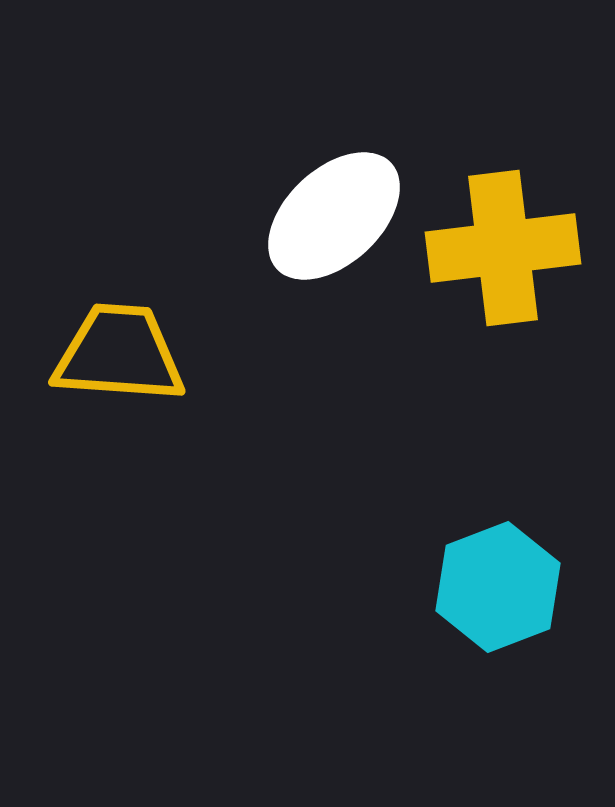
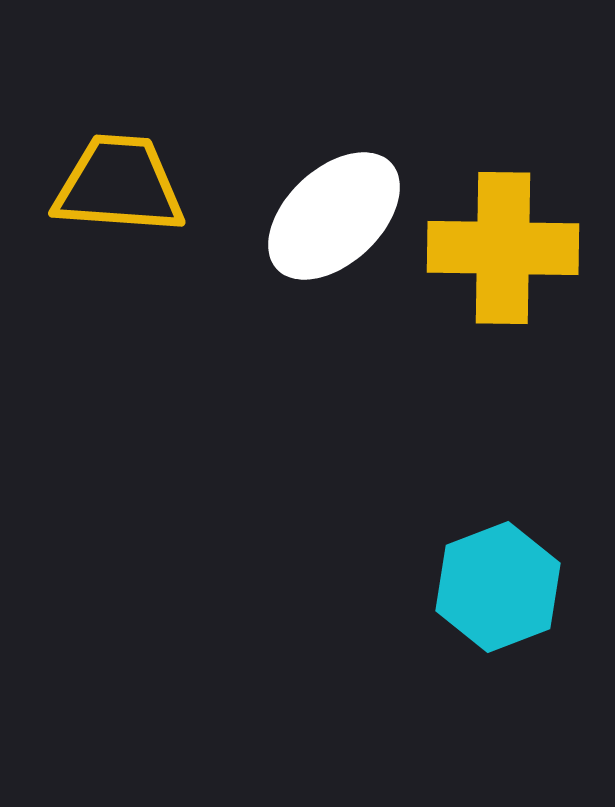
yellow cross: rotated 8 degrees clockwise
yellow trapezoid: moved 169 px up
